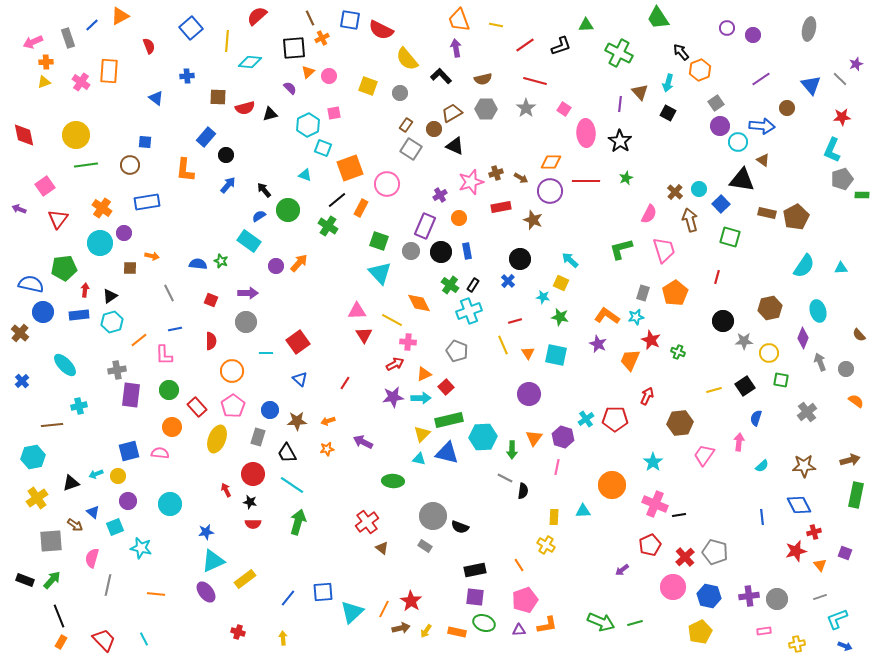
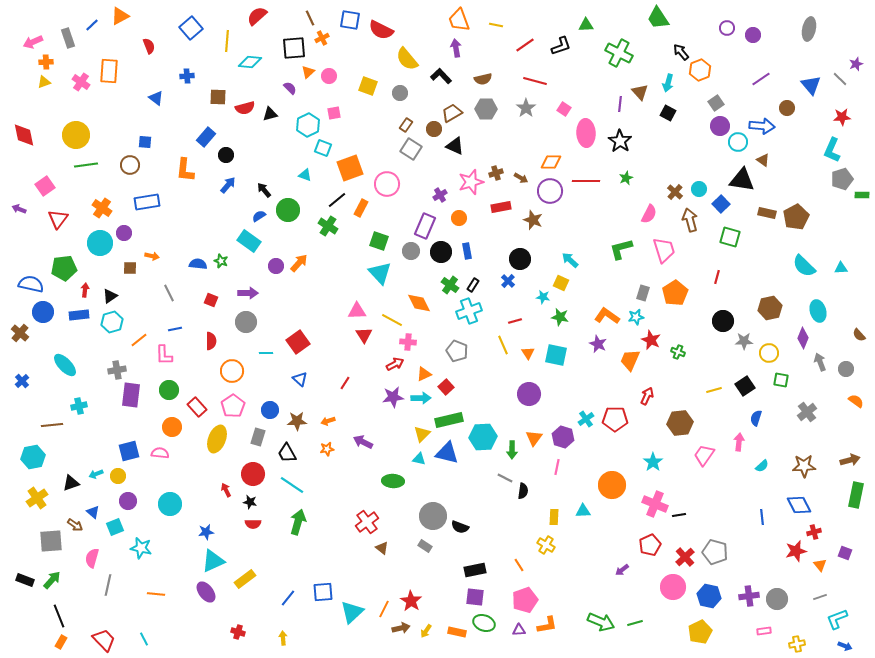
cyan semicircle at (804, 266): rotated 100 degrees clockwise
